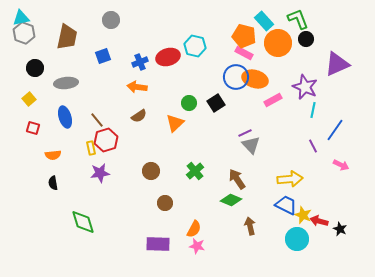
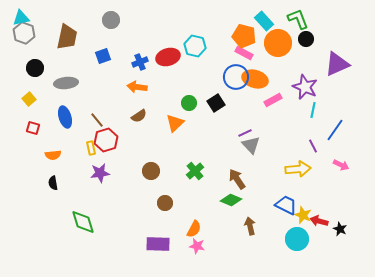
yellow arrow at (290, 179): moved 8 px right, 10 px up
